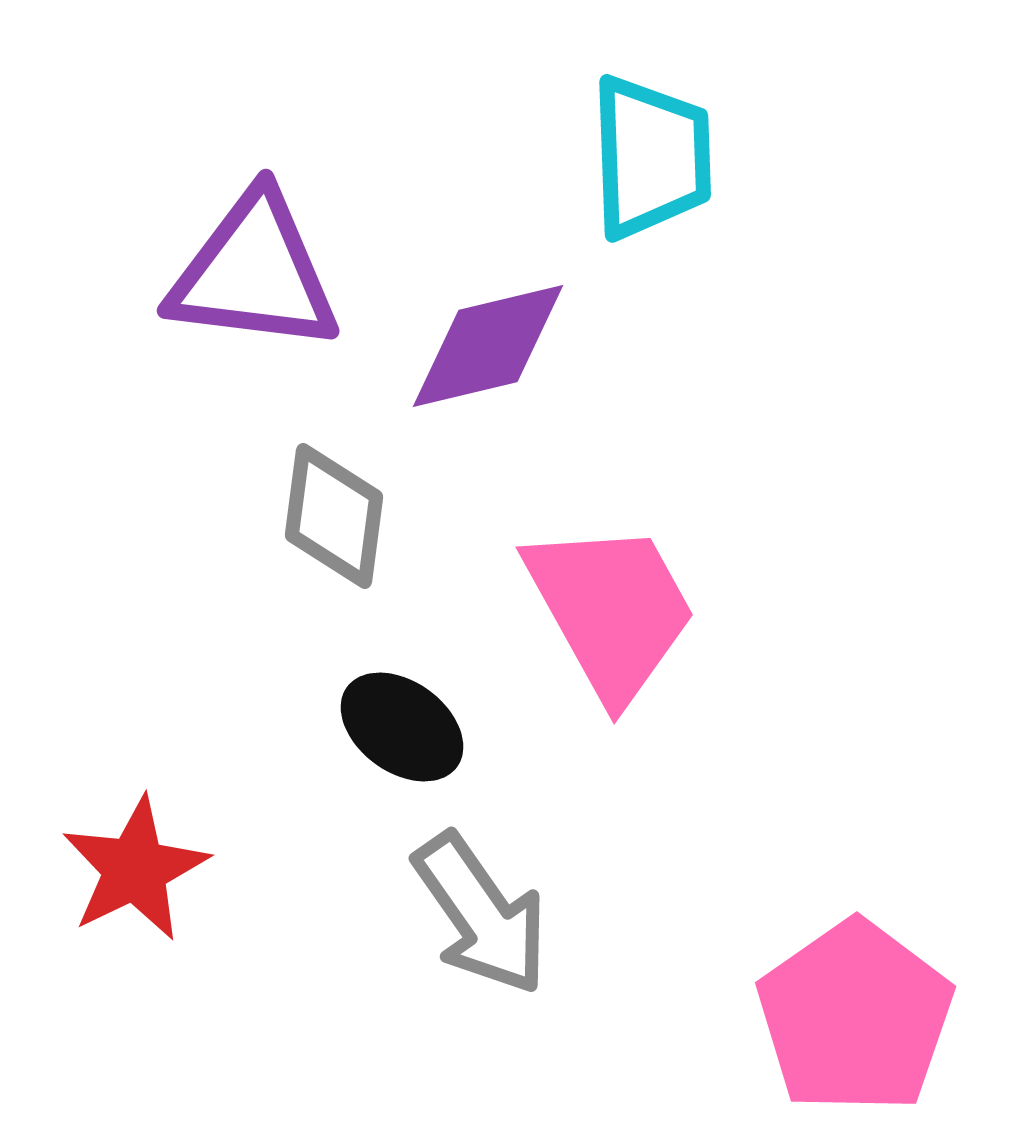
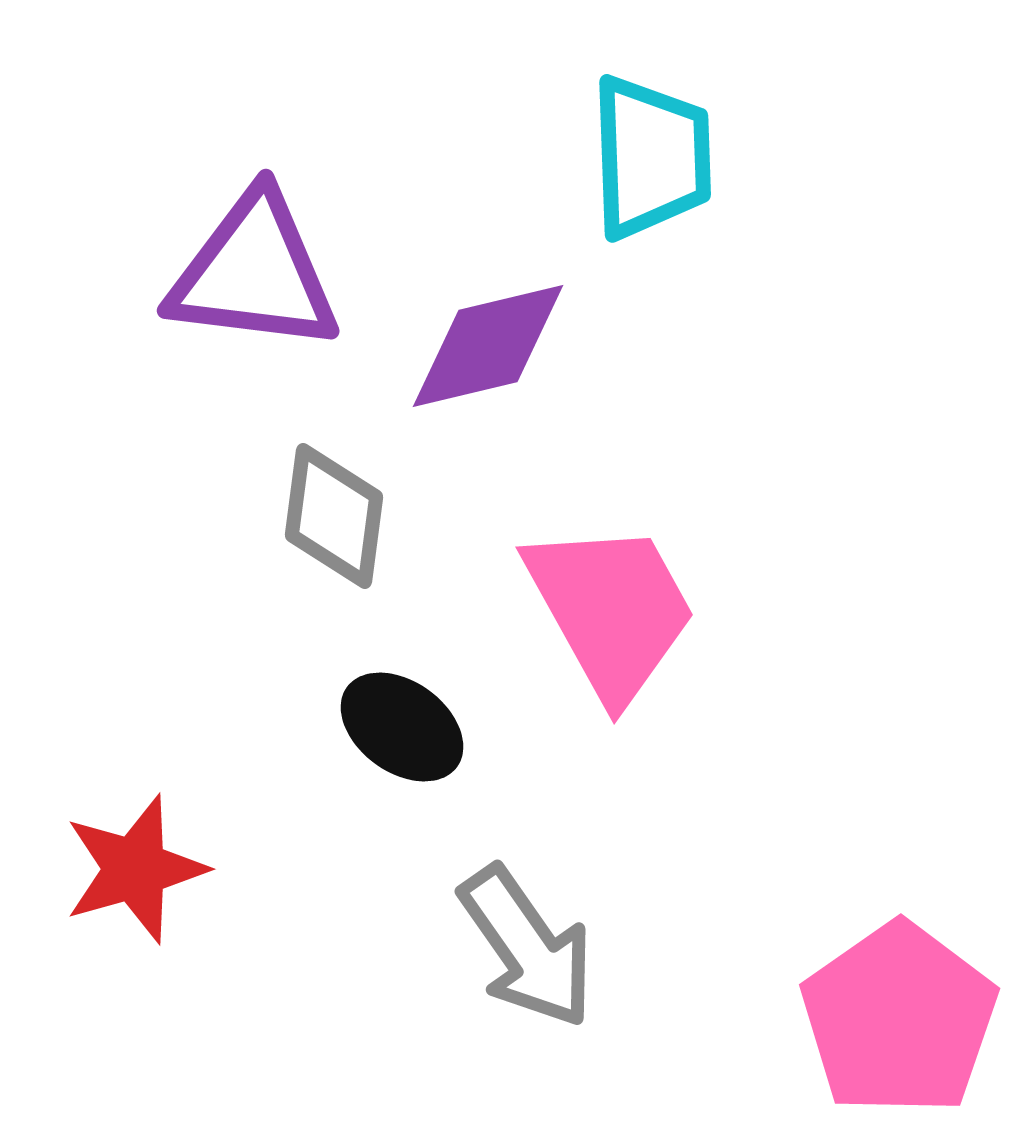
red star: rotated 10 degrees clockwise
gray arrow: moved 46 px right, 33 px down
pink pentagon: moved 44 px right, 2 px down
